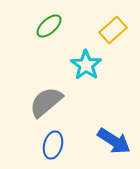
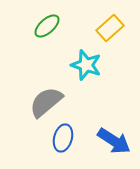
green ellipse: moved 2 px left
yellow rectangle: moved 3 px left, 2 px up
cyan star: rotated 16 degrees counterclockwise
blue ellipse: moved 10 px right, 7 px up
